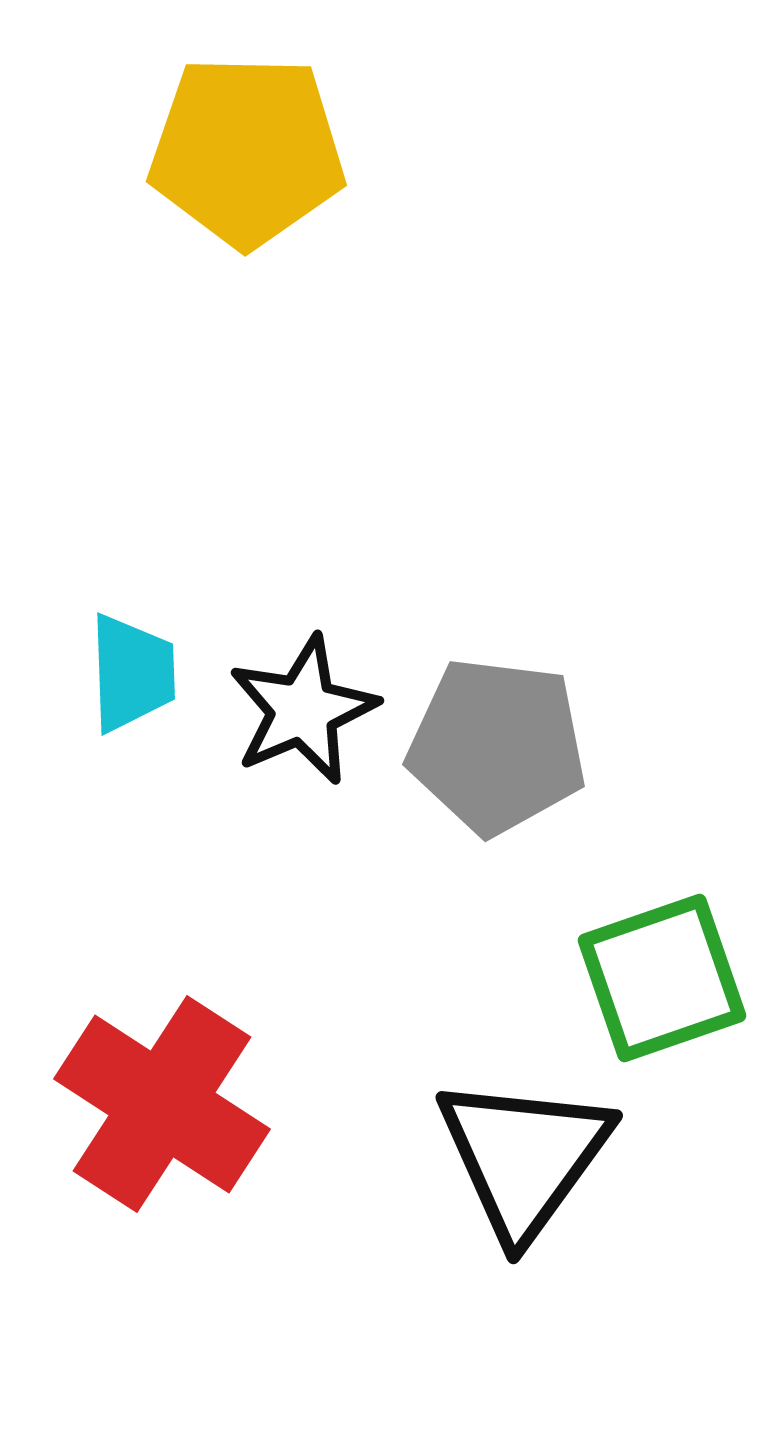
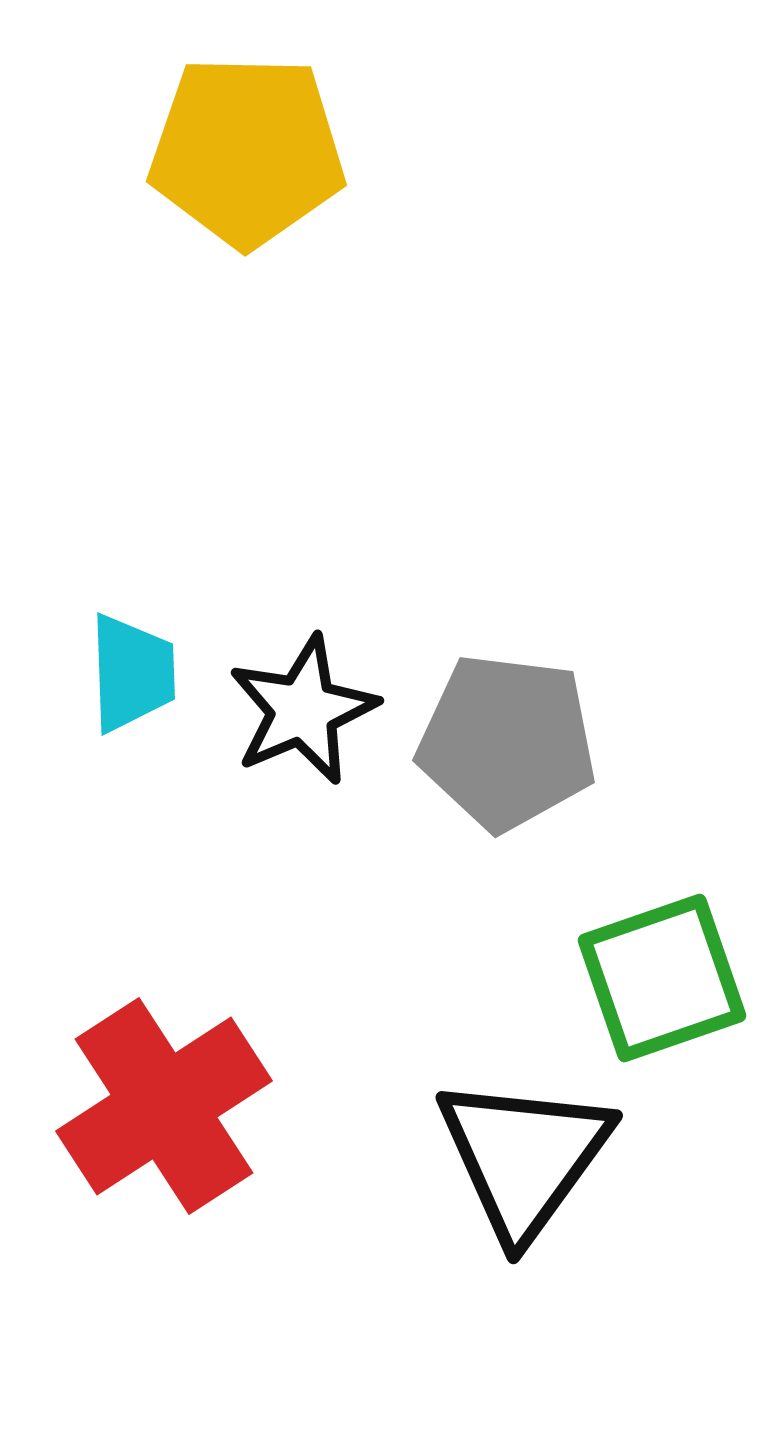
gray pentagon: moved 10 px right, 4 px up
red cross: moved 2 px right, 2 px down; rotated 24 degrees clockwise
